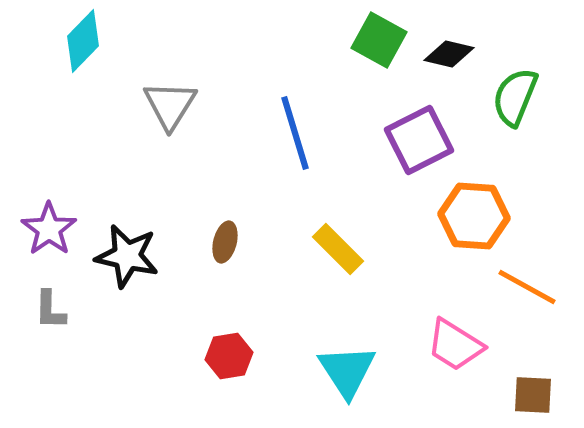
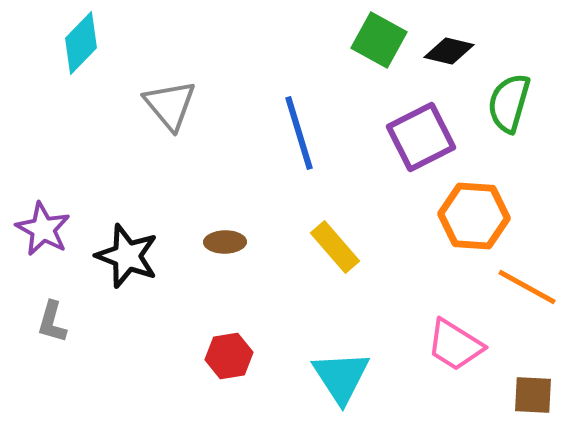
cyan diamond: moved 2 px left, 2 px down
black diamond: moved 3 px up
green semicircle: moved 6 px left, 6 px down; rotated 6 degrees counterclockwise
gray triangle: rotated 12 degrees counterclockwise
blue line: moved 4 px right
purple square: moved 2 px right, 3 px up
purple star: moved 6 px left; rotated 8 degrees counterclockwise
brown ellipse: rotated 75 degrees clockwise
yellow rectangle: moved 3 px left, 2 px up; rotated 4 degrees clockwise
black star: rotated 8 degrees clockwise
gray L-shape: moved 2 px right, 12 px down; rotated 15 degrees clockwise
cyan triangle: moved 6 px left, 6 px down
